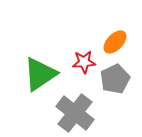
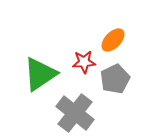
orange ellipse: moved 2 px left, 2 px up
